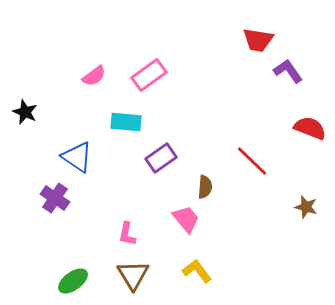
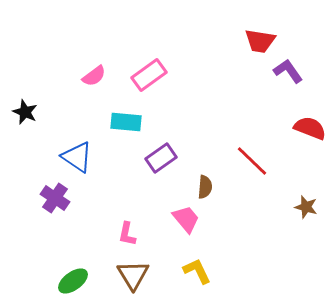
red trapezoid: moved 2 px right, 1 px down
yellow L-shape: rotated 12 degrees clockwise
